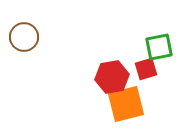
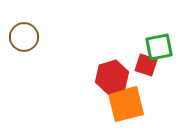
red square: moved 4 px up; rotated 35 degrees clockwise
red hexagon: rotated 8 degrees counterclockwise
